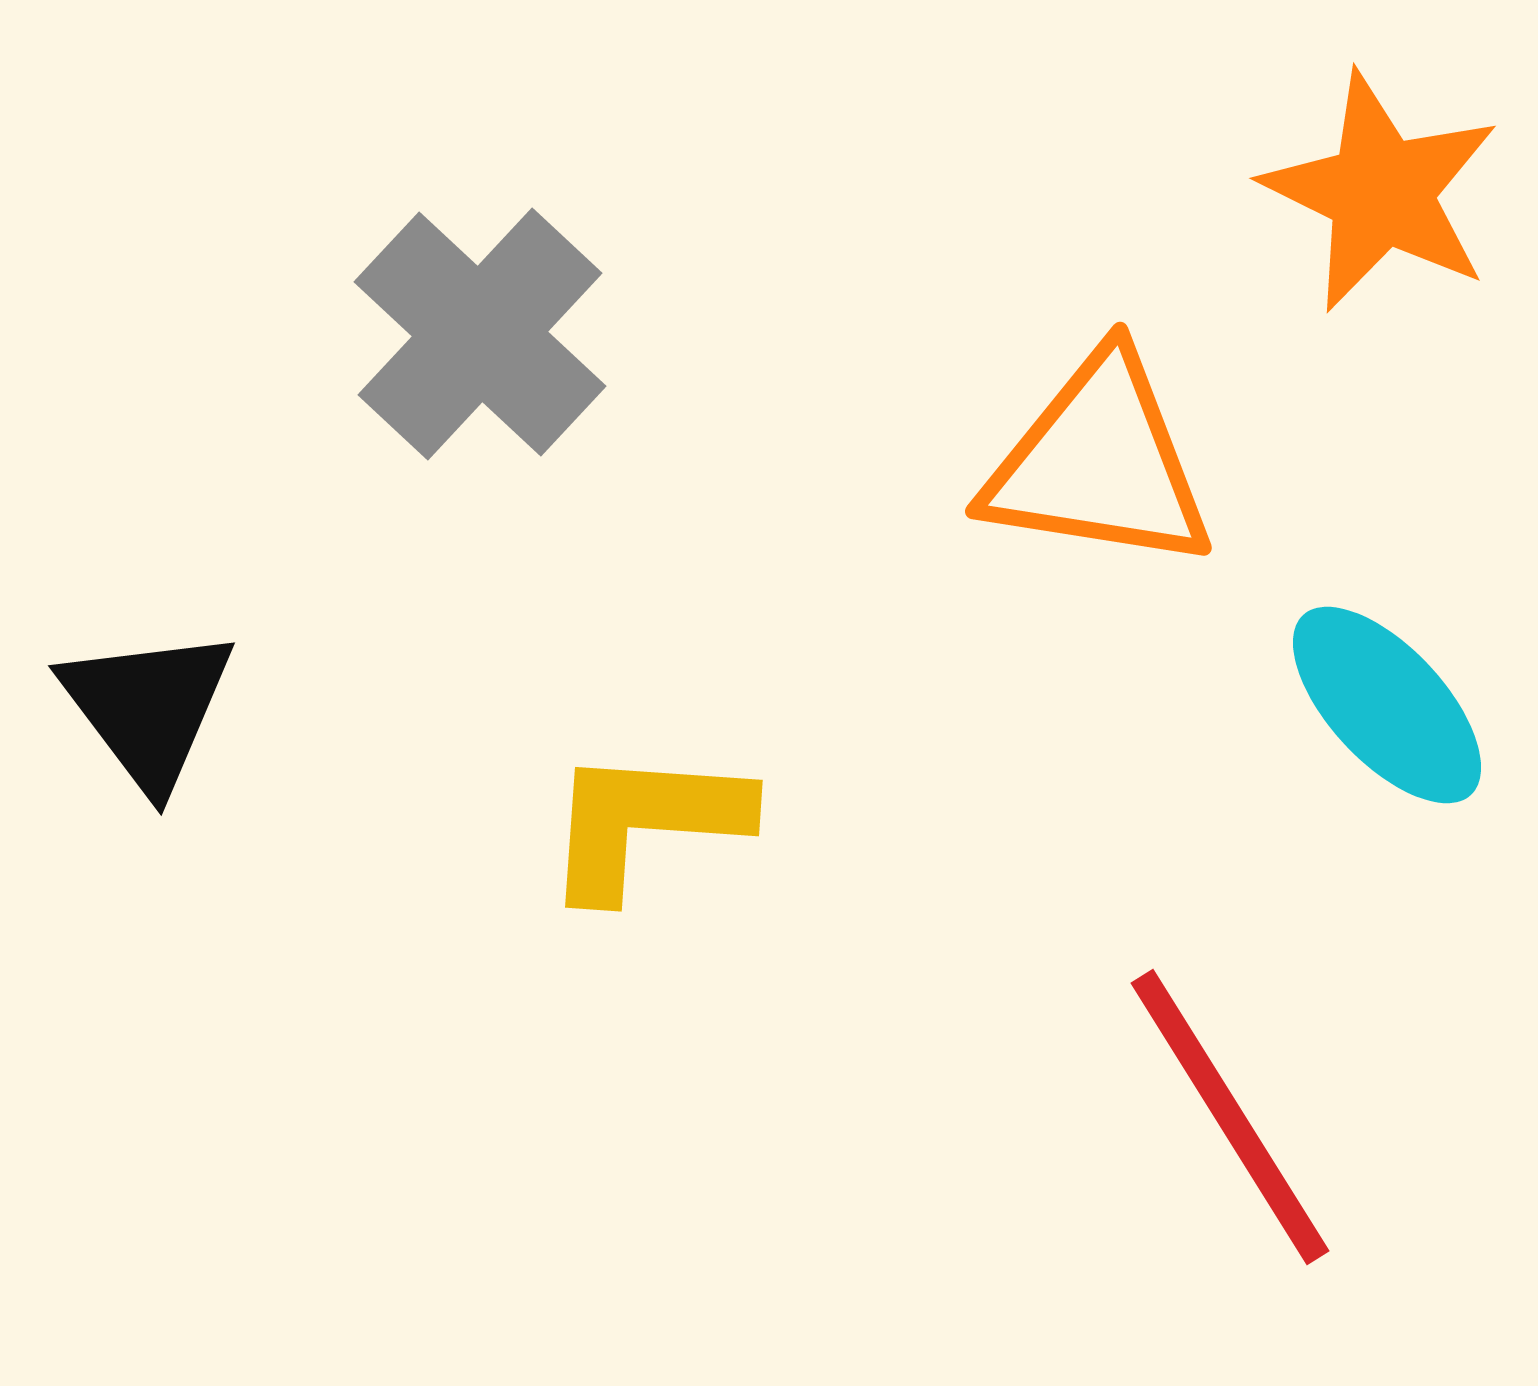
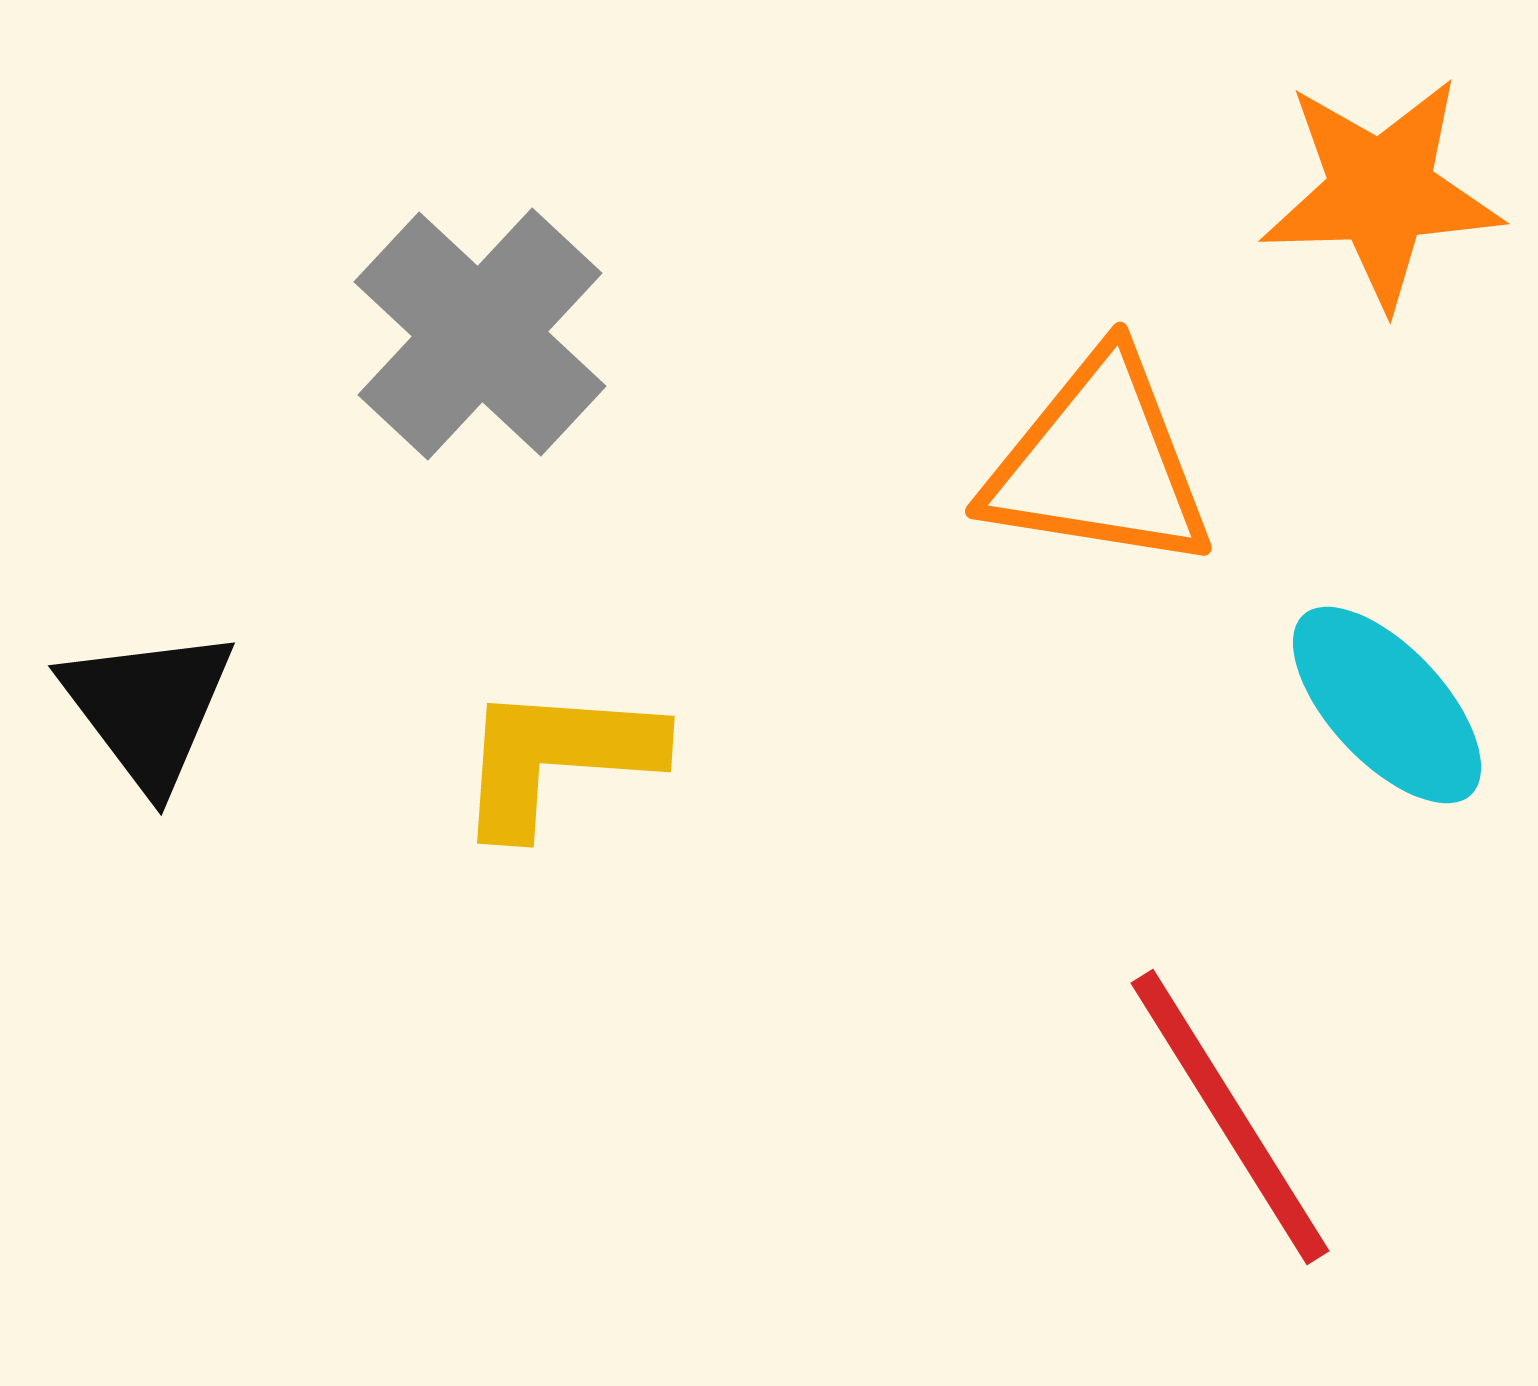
orange star: rotated 28 degrees counterclockwise
yellow L-shape: moved 88 px left, 64 px up
